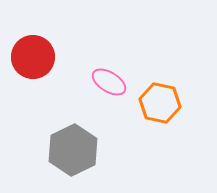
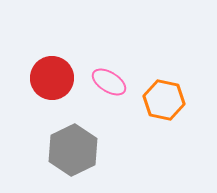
red circle: moved 19 px right, 21 px down
orange hexagon: moved 4 px right, 3 px up
